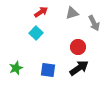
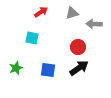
gray arrow: moved 1 px down; rotated 119 degrees clockwise
cyan square: moved 4 px left, 5 px down; rotated 32 degrees counterclockwise
